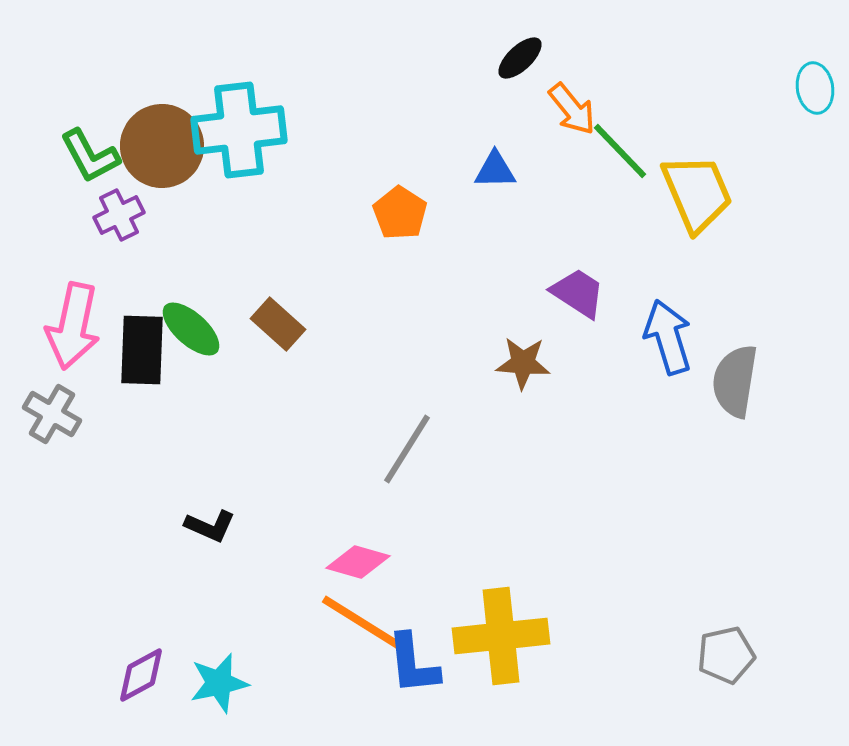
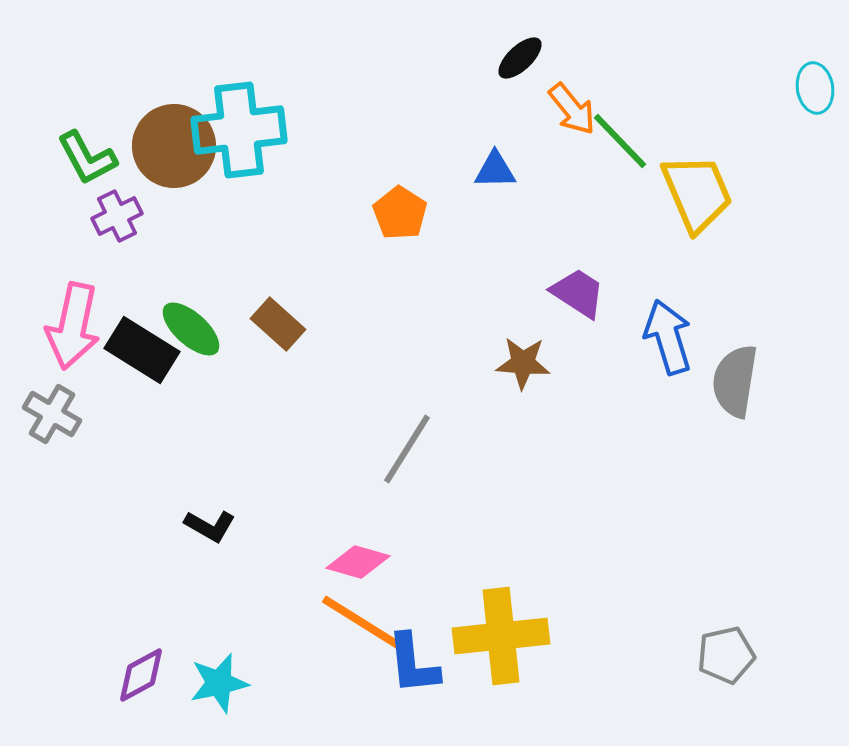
brown circle: moved 12 px right
green line: moved 10 px up
green L-shape: moved 3 px left, 2 px down
purple cross: moved 2 px left, 1 px down
black rectangle: rotated 60 degrees counterclockwise
black L-shape: rotated 6 degrees clockwise
